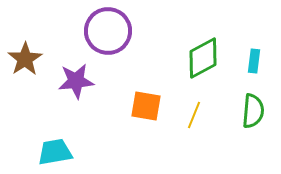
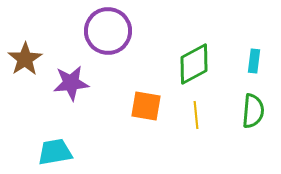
green diamond: moved 9 px left, 6 px down
purple star: moved 5 px left, 2 px down
yellow line: moved 2 px right; rotated 28 degrees counterclockwise
